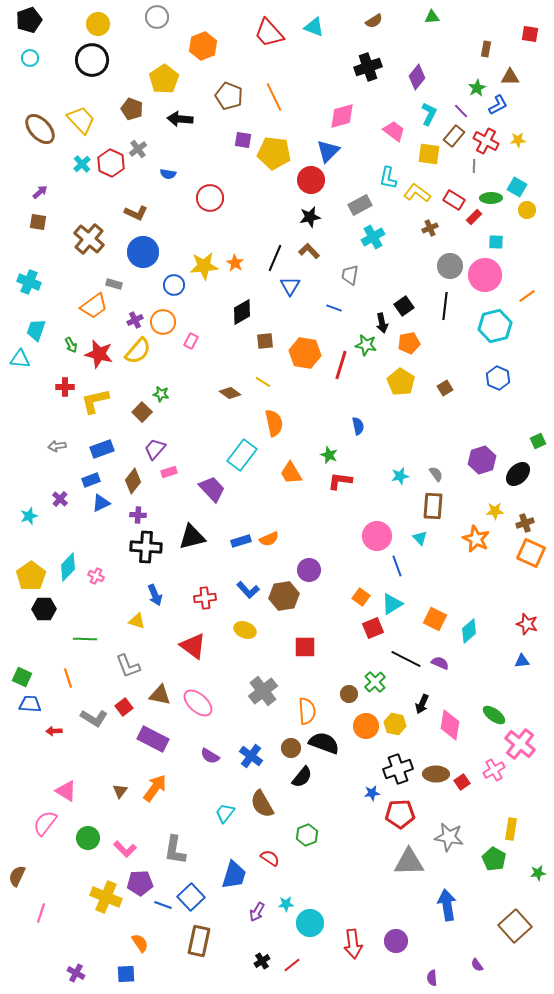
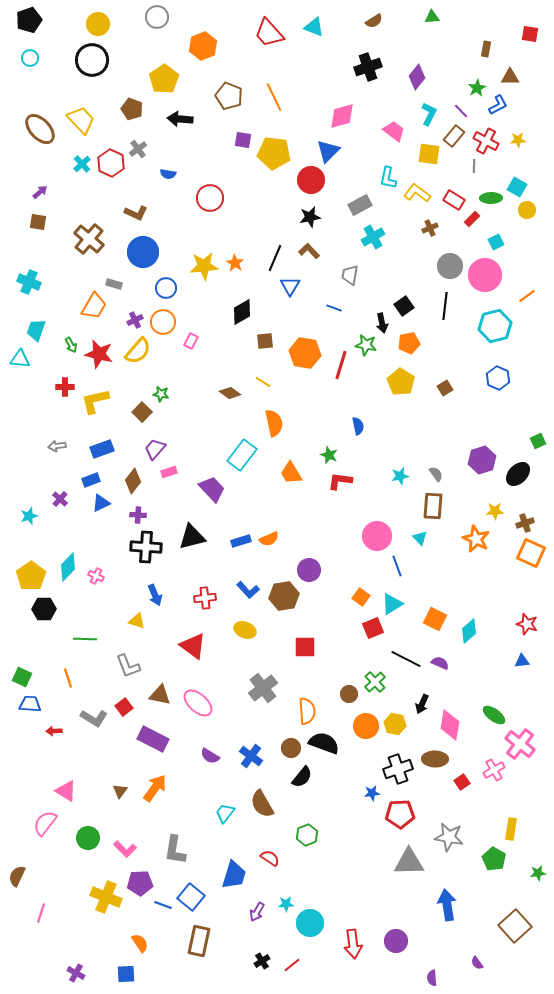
red rectangle at (474, 217): moved 2 px left, 2 px down
cyan square at (496, 242): rotated 28 degrees counterclockwise
blue circle at (174, 285): moved 8 px left, 3 px down
orange trapezoid at (94, 306): rotated 24 degrees counterclockwise
gray cross at (263, 691): moved 3 px up
brown ellipse at (436, 774): moved 1 px left, 15 px up
blue square at (191, 897): rotated 8 degrees counterclockwise
purple semicircle at (477, 965): moved 2 px up
